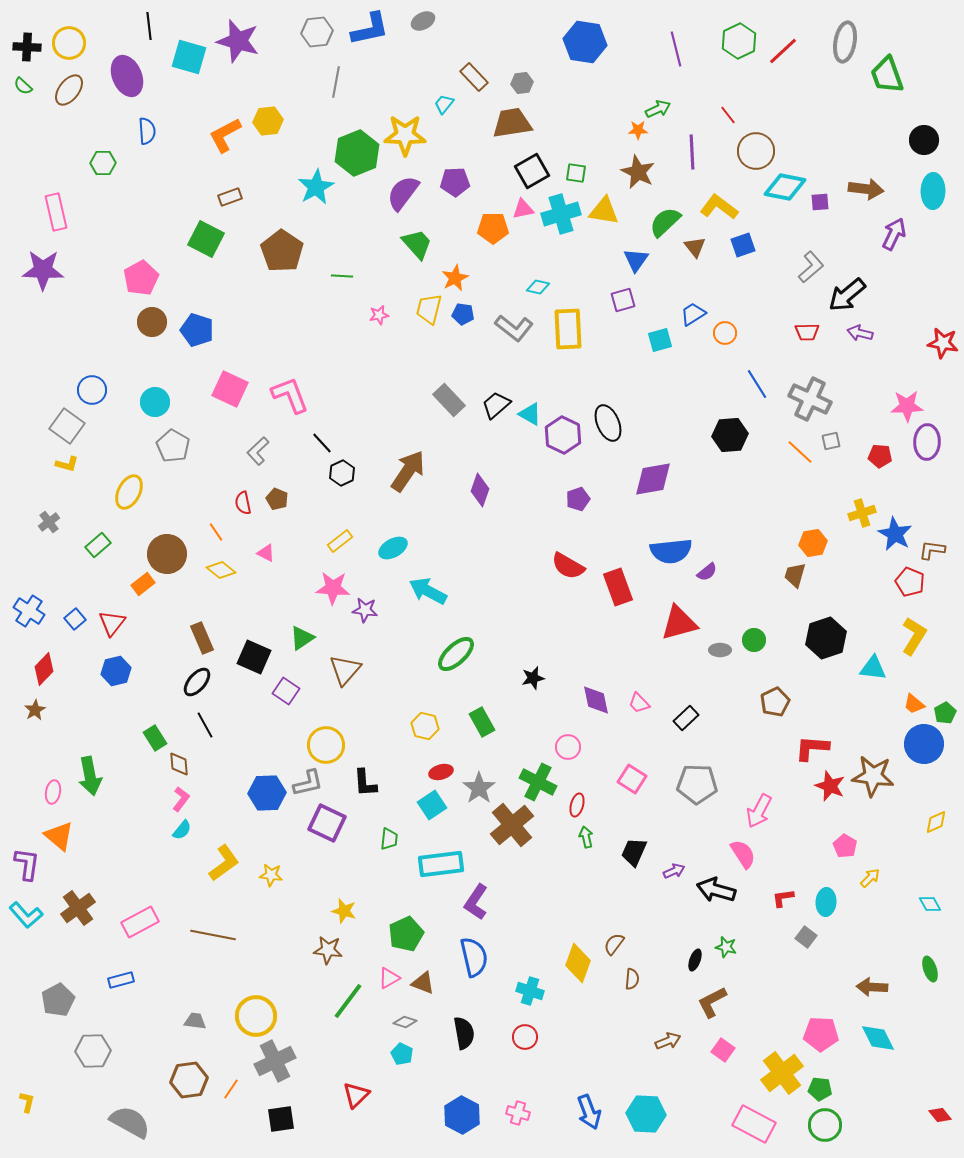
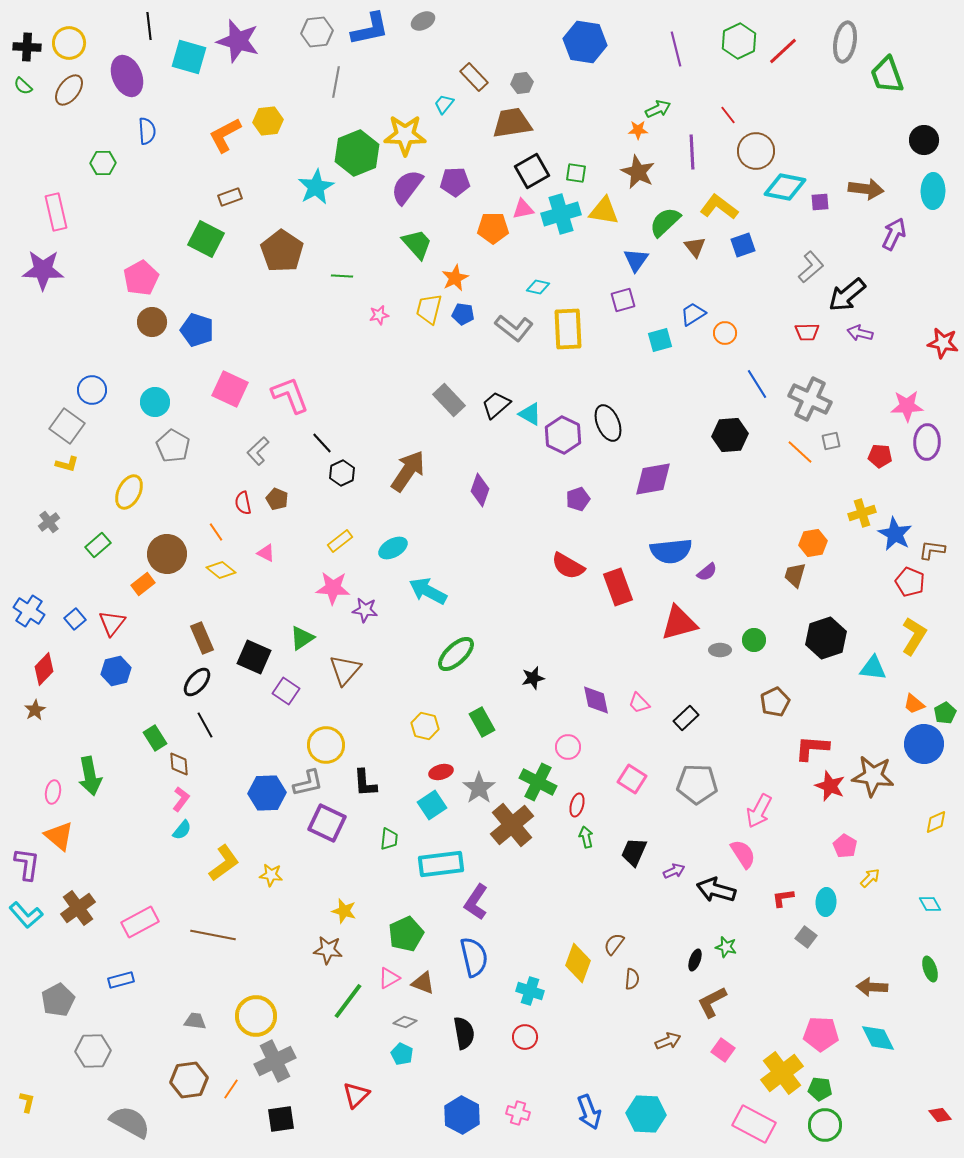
purple semicircle at (403, 193): moved 4 px right, 6 px up
